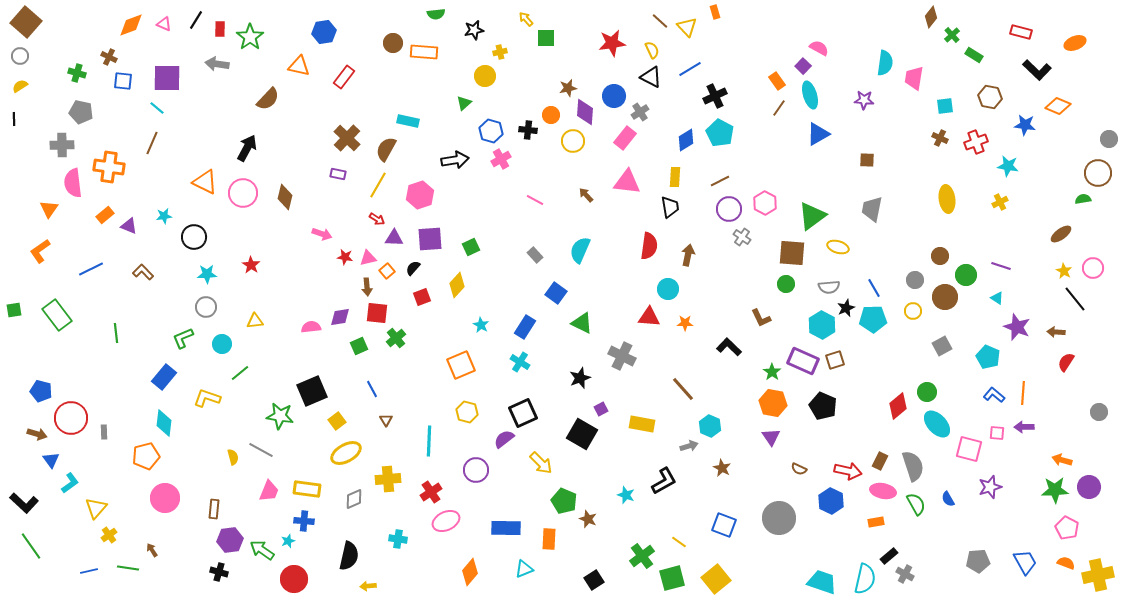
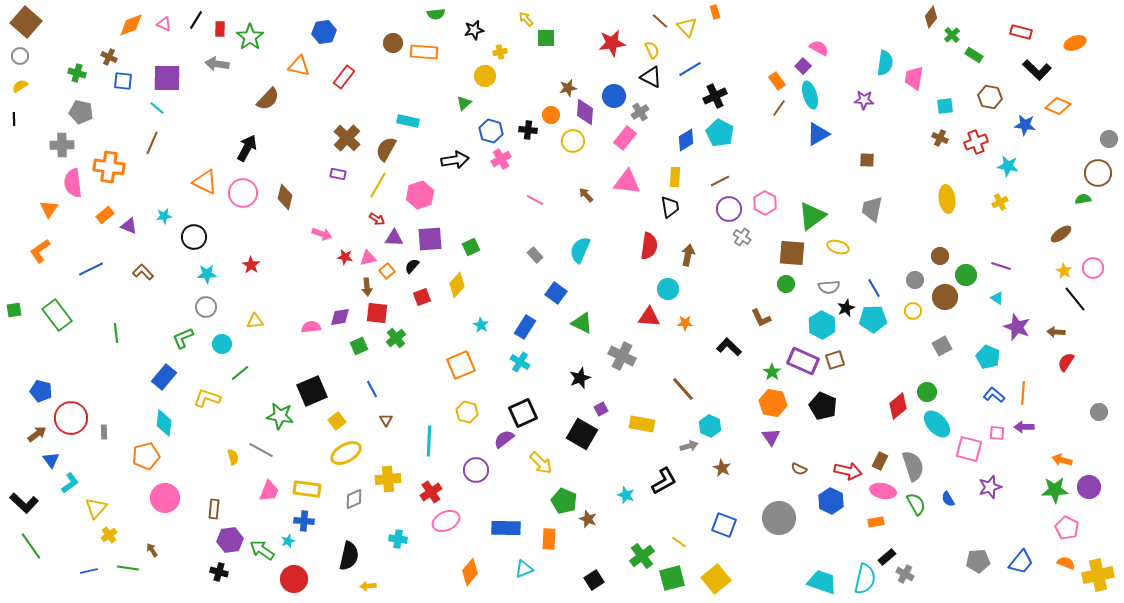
black semicircle at (413, 268): moved 1 px left, 2 px up
brown arrow at (37, 434): rotated 54 degrees counterclockwise
black rectangle at (889, 556): moved 2 px left, 1 px down
blue trapezoid at (1025, 562): moved 4 px left; rotated 68 degrees clockwise
